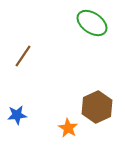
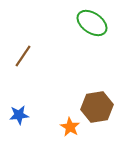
brown hexagon: rotated 16 degrees clockwise
blue star: moved 2 px right
orange star: moved 2 px right, 1 px up
